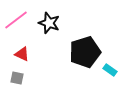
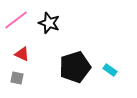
black pentagon: moved 10 px left, 15 px down
